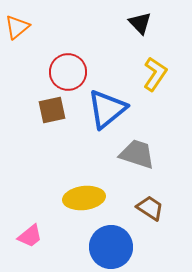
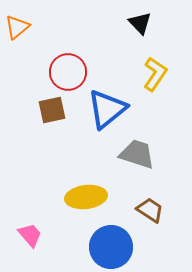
yellow ellipse: moved 2 px right, 1 px up
brown trapezoid: moved 2 px down
pink trapezoid: moved 1 px up; rotated 92 degrees counterclockwise
